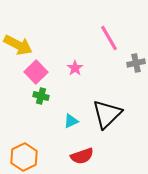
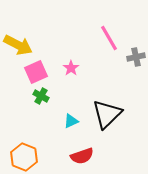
gray cross: moved 6 px up
pink star: moved 4 px left
pink square: rotated 20 degrees clockwise
green cross: rotated 14 degrees clockwise
orange hexagon: rotated 12 degrees counterclockwise
